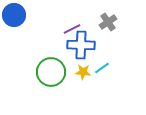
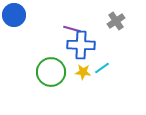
gray cross: moved 8 px right, 1 px up
purple line: rotated 42 degrees clockwise
